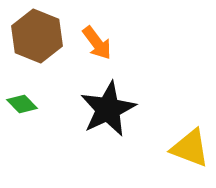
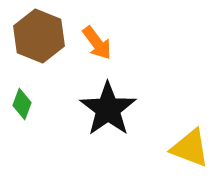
brown hexagon: moved 2 px right
green diamond: rotated 64 degrees clockwise
black star: rotated 10 degrees counterclockwise
